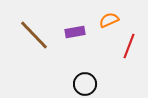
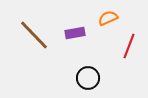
orange semicircle: moved 1 px left, 2 px up
purple rectangle: moved 1 px down
black circle: moved 3 px right, 6 px up
